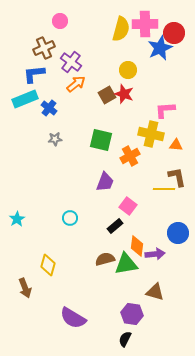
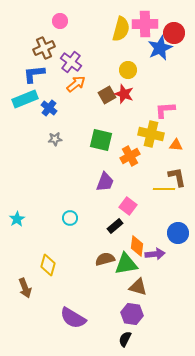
brown triangle: moved 17 px left, 5 px up
